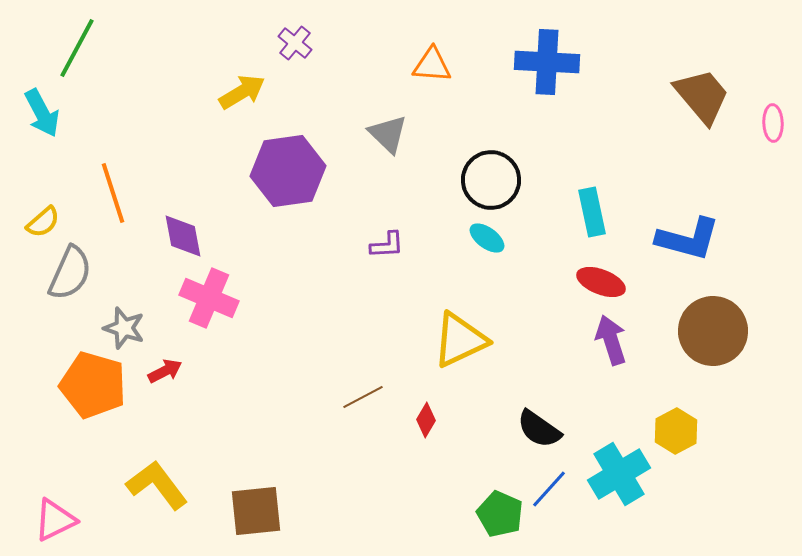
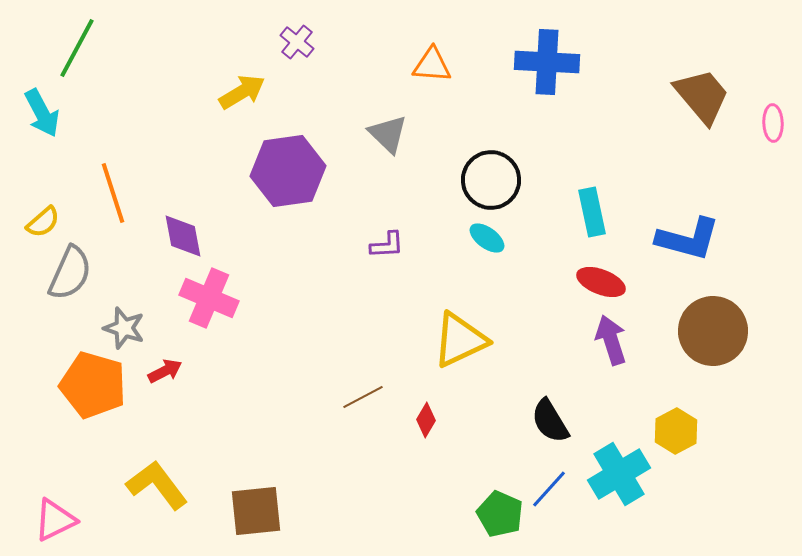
purple cross: moved 2 px right, 1 px up
black semicircle: moved 11 px right, 8 px up; rotated 24 degrees clockwise
